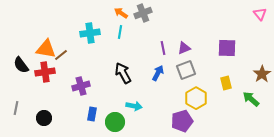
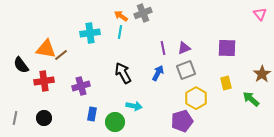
orange arrow: moved 3 px down
red cross: moved 1 px left, 9 px down
gray line: moved 1 px left, 10 px down
